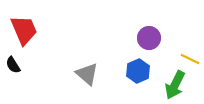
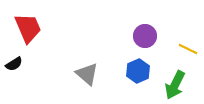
red trapezoid: moved 4 px right, 2 px up
purple circle: moved 4 px left, 2 px up
yellow line: moved 2 px left, 10 px up
black semicircle: moved 1 px right, 1 px up; rotated 90 degrees counterclockwise
